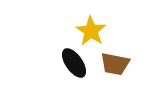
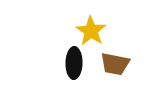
black ellipse: rotated 36 degrees clockwise
